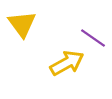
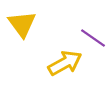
yellow arrow: moved 2 px left
